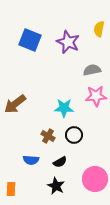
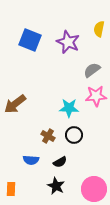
gray semicircle: rotated 24 degrees counterclockwise
cyan star: moved 5 px right
pink circle: moved 1 px left, 10 px down
